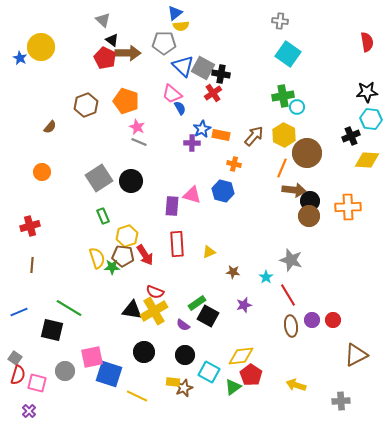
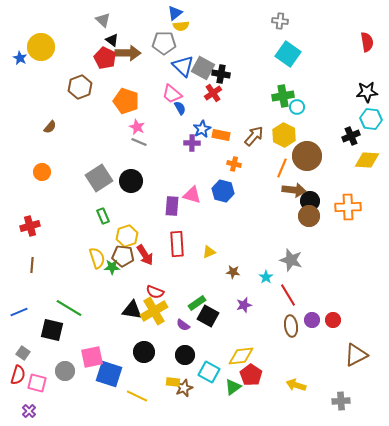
brown hexagon at (86, 105): moved 6 px left, 18 px up
brown circle at (307, 153): moved 3 px down
gray square at (15, 358): moved 8 px right, 5 px up
